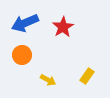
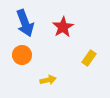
blue arrow: rotated 88 degrees counterclockwise
yellow rectangle: moved 2 px right, 18 px up
yellow arrow: rotated 42 degrees counterclockwise
